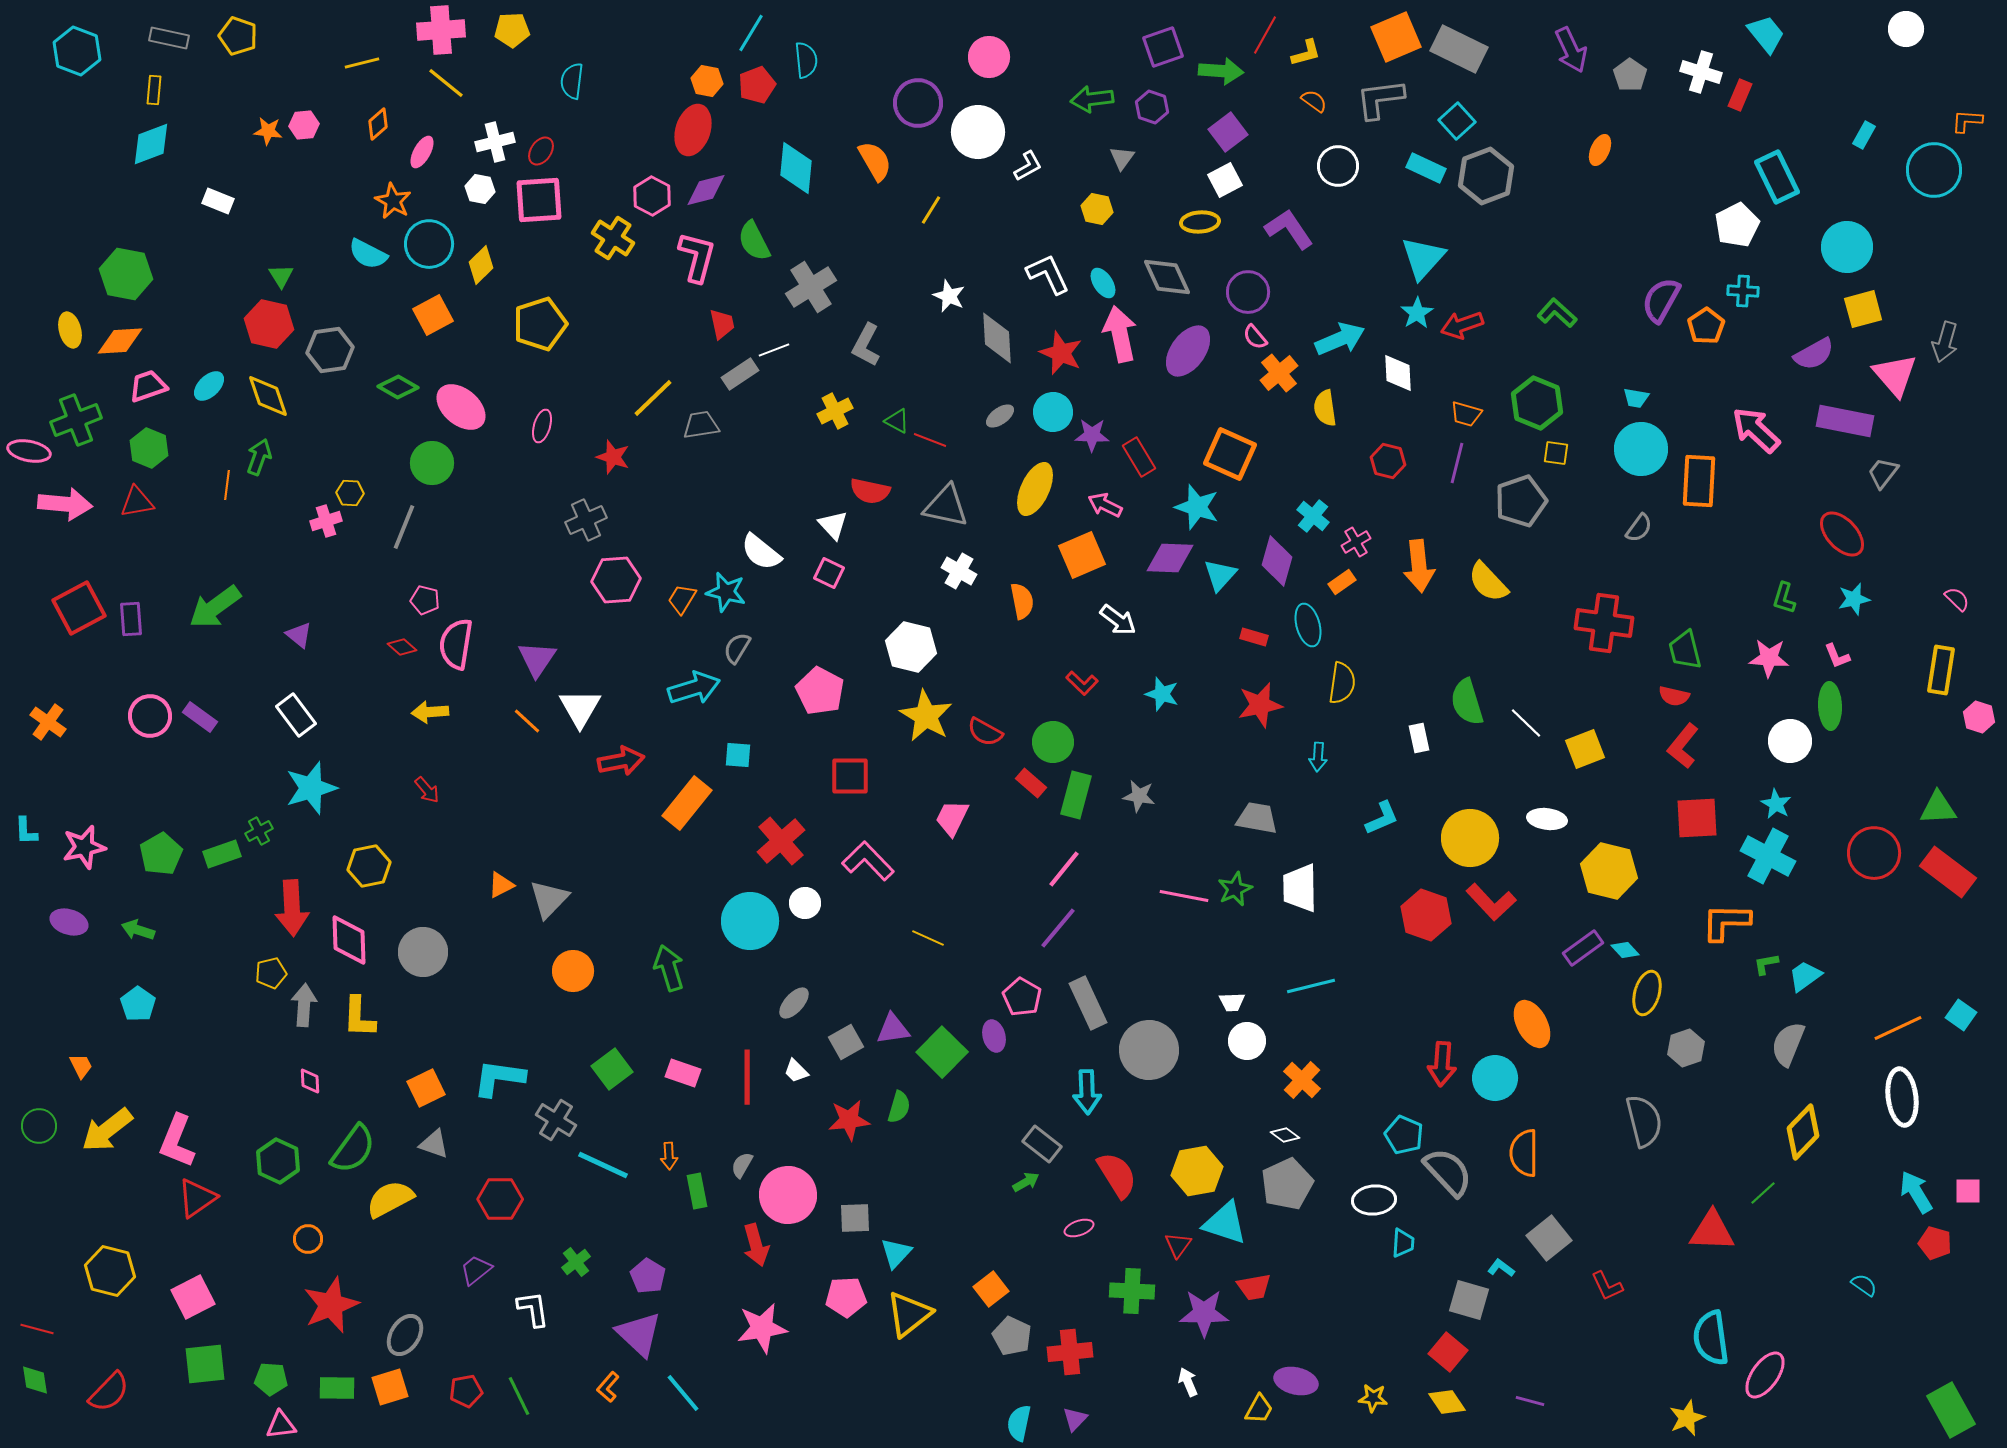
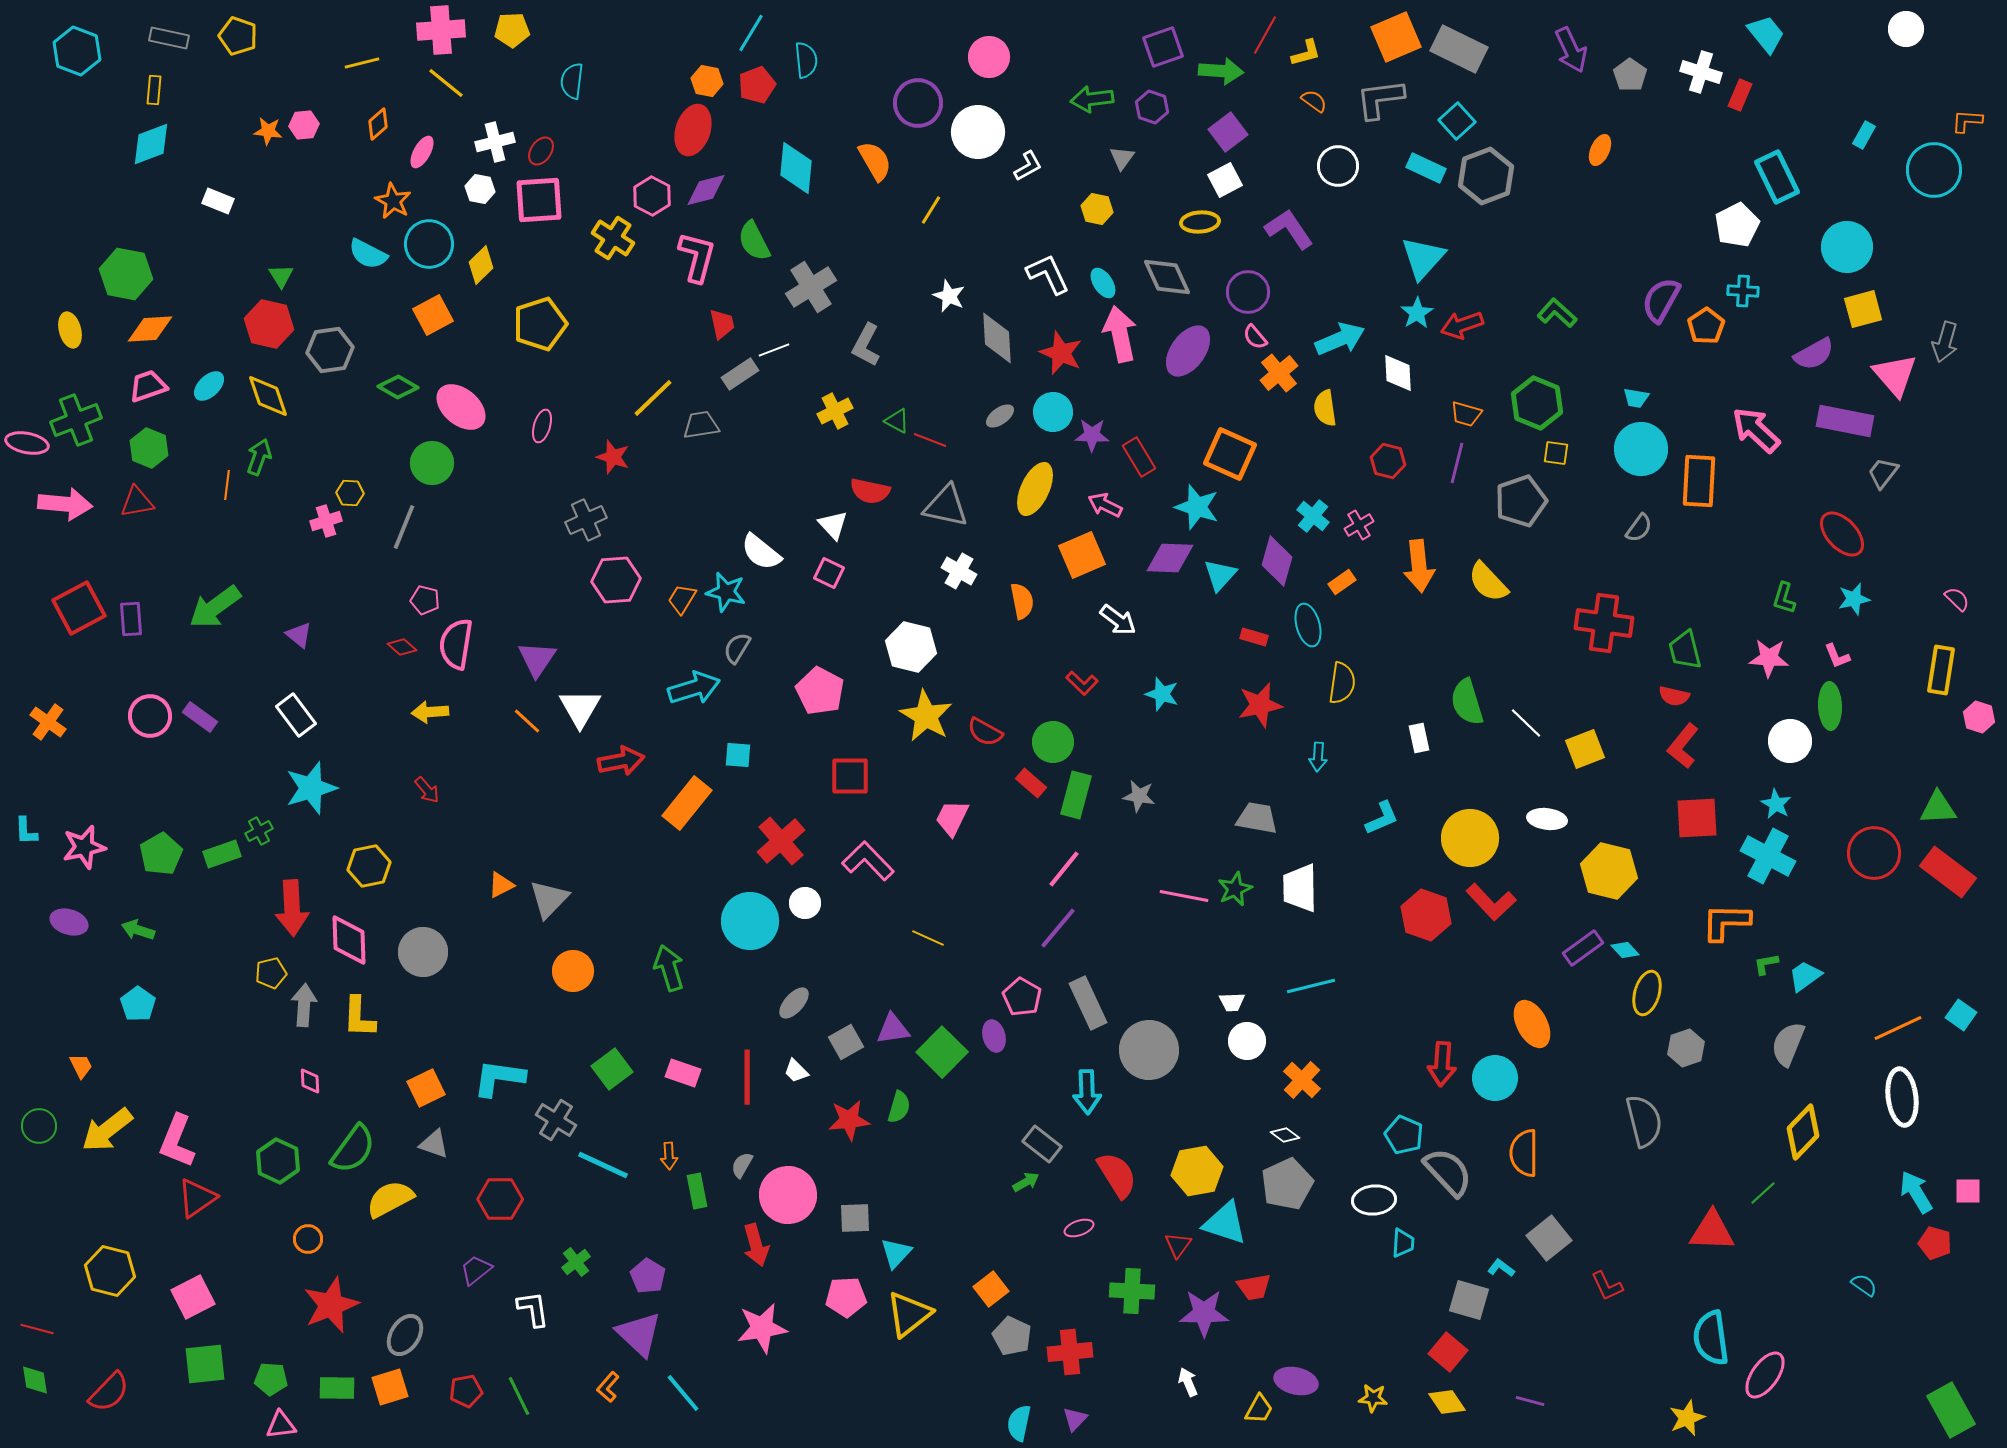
orange diamond at (120, 341): moved 30 px right, 12 px up
pink ellipse at (29, 451): moved 2 px left, 8 px up
pink cross at (1356, 542): moved 3 px right, 17 px up
